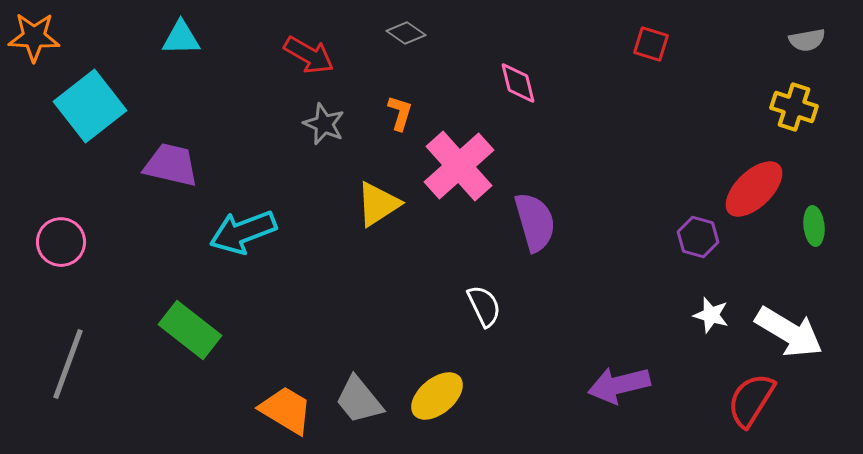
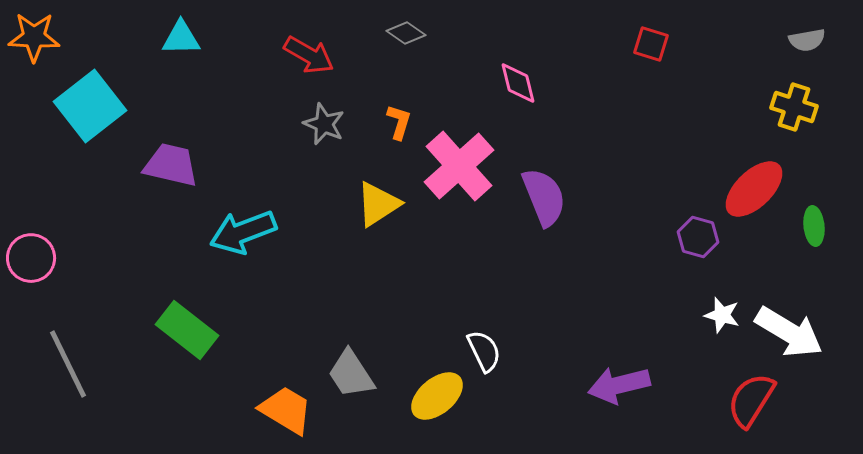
orange L-shape: moved 1 px left, 9 px down
purple semicircle: moved 9 px right, 25 px up; rotated 6 degrees counterclockwise
pink circle: moved 30 px left, 16 px down
white semicircle: moved 45 px down
white star: moved 11 px right
green rectangle: moved 3 px left
gray line: rotated 46 degrees counterclockwise
gray trapezoid: moved 8 px left, 26 px up; rotated 6 degrees clockwise
